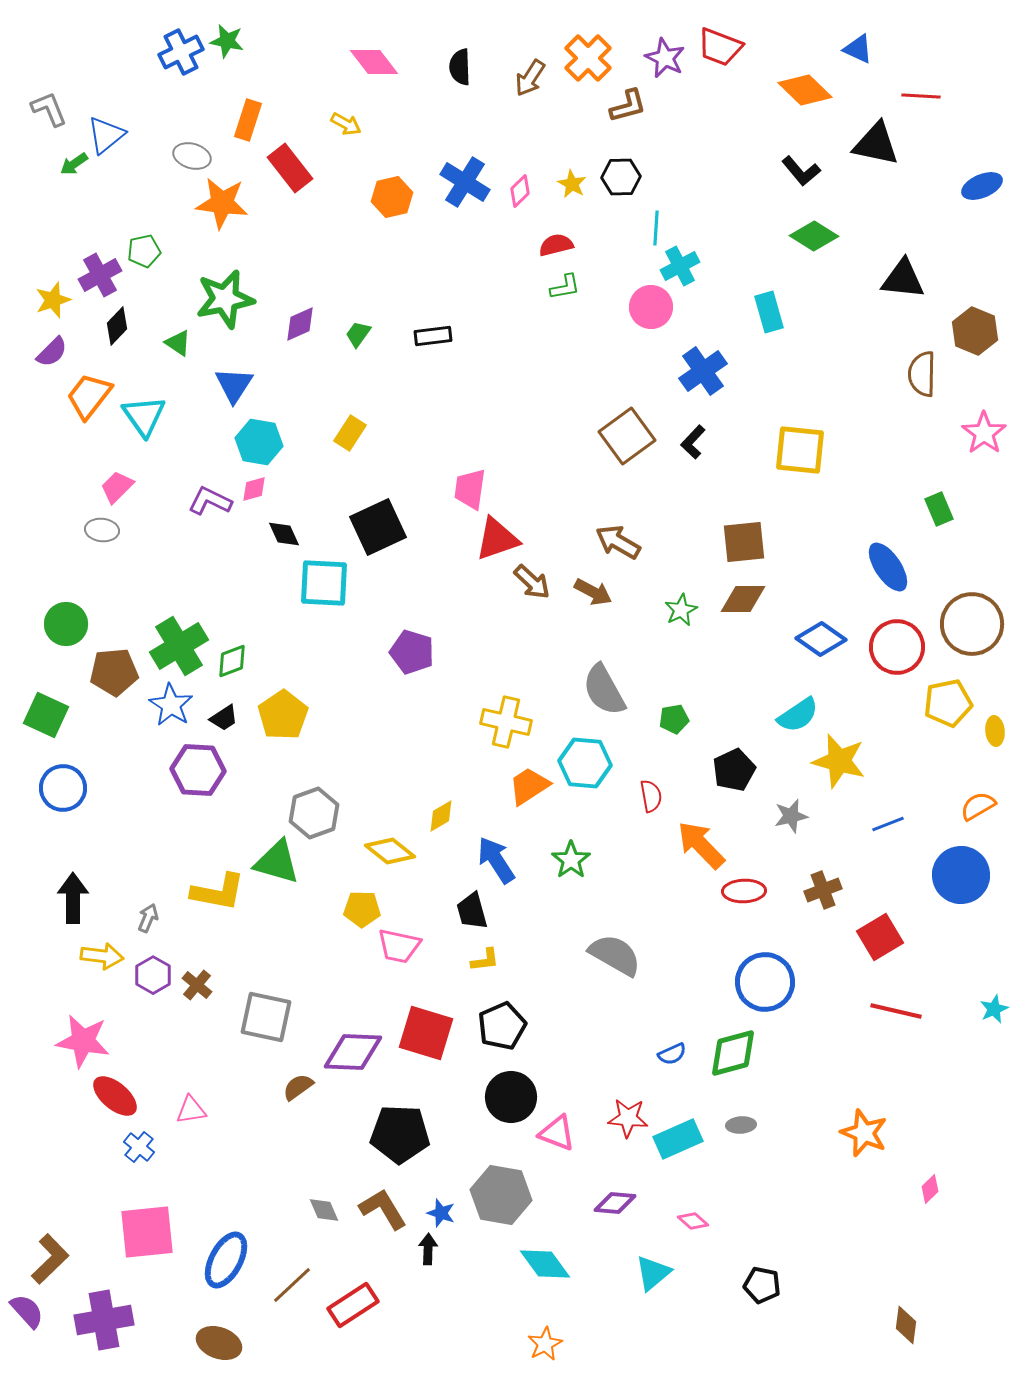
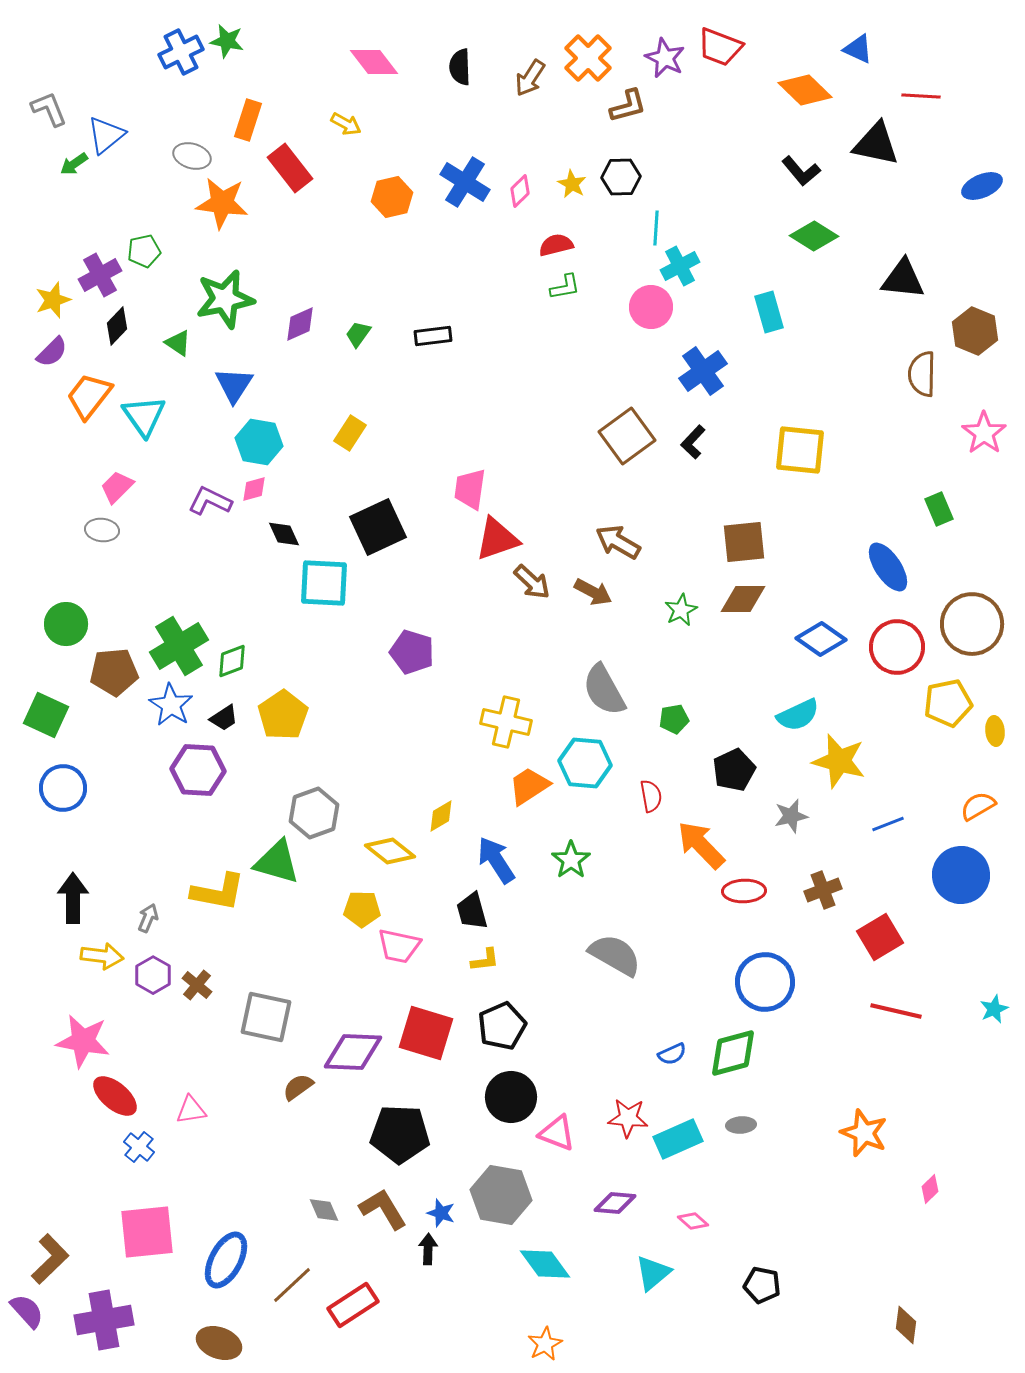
cyan semicircle at (798, 715): rotated 9 degrees clockwise
